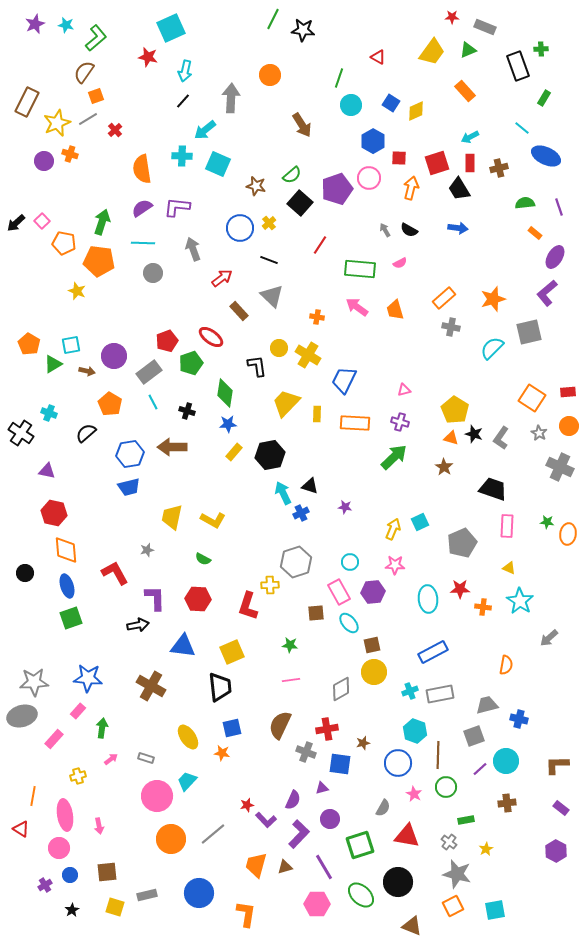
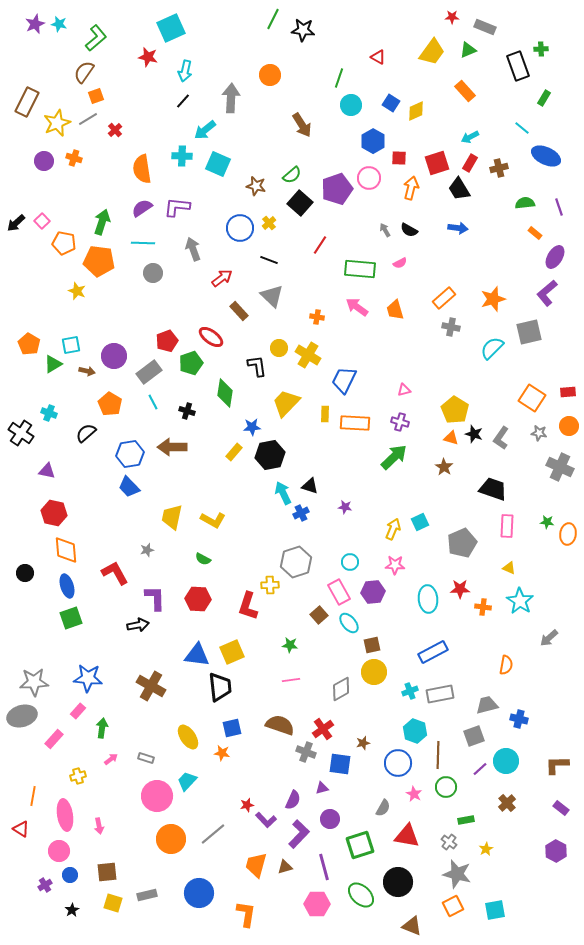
cyan star at (66, 25): moved 7 px left, 1 px up
orange cross at (70, 154): moved 4 px right, 4 px down
red rectangle at (470, 163): rotated 30 degrees clockwise
yellow rectangle at (317, 414): moved 8 px right
blue star at (228, 424): moved 24 px right, 3 px down
gray star at (539, 433): rotated 21 degrees counterclockwise
blue trapezoid at (129, 487): rotated 60 degrees clockwise
brown square at (316, 613): moved 3 px right, 2 px down; rotated 36 degrees counterclockwise
blue triangle at (183, 646): moved 14 px right, 9 px down
brown semicircle at (280, 725): rotated 84 degrees clockwise
red cross at (327, 729): moved 4 px left; rotated 25 degrees counterclockwise
brown cross at (507, 803): rotated 36 degrees counterclockwise
pink circle at (59, 848): moved 3 px down
purple line at (324, 867): rotated 16 degrees clockwise
yellow square at (115, 907): moved 2 px left, 4 px up
